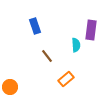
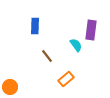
blue rectangle: rotated 21 degrees clockwise
cyan semicircle: rotated 32 degrees counterclockwise
